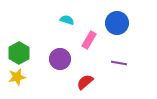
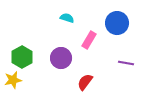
cyan semicircle: moved 2 px up
green hexagon: moved 3 px right, 4 px down
purple circle: moved 1 px right, 1 px up
purple line: moved 7 px right
yellow star: moved 4 px left, 3 px down
red semicircle: rotated 12 degrees counterclockwise
